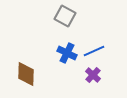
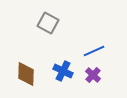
gray square: moved 17 px left, 7 px down
blue cross: moved 4 px left, 18 px down
